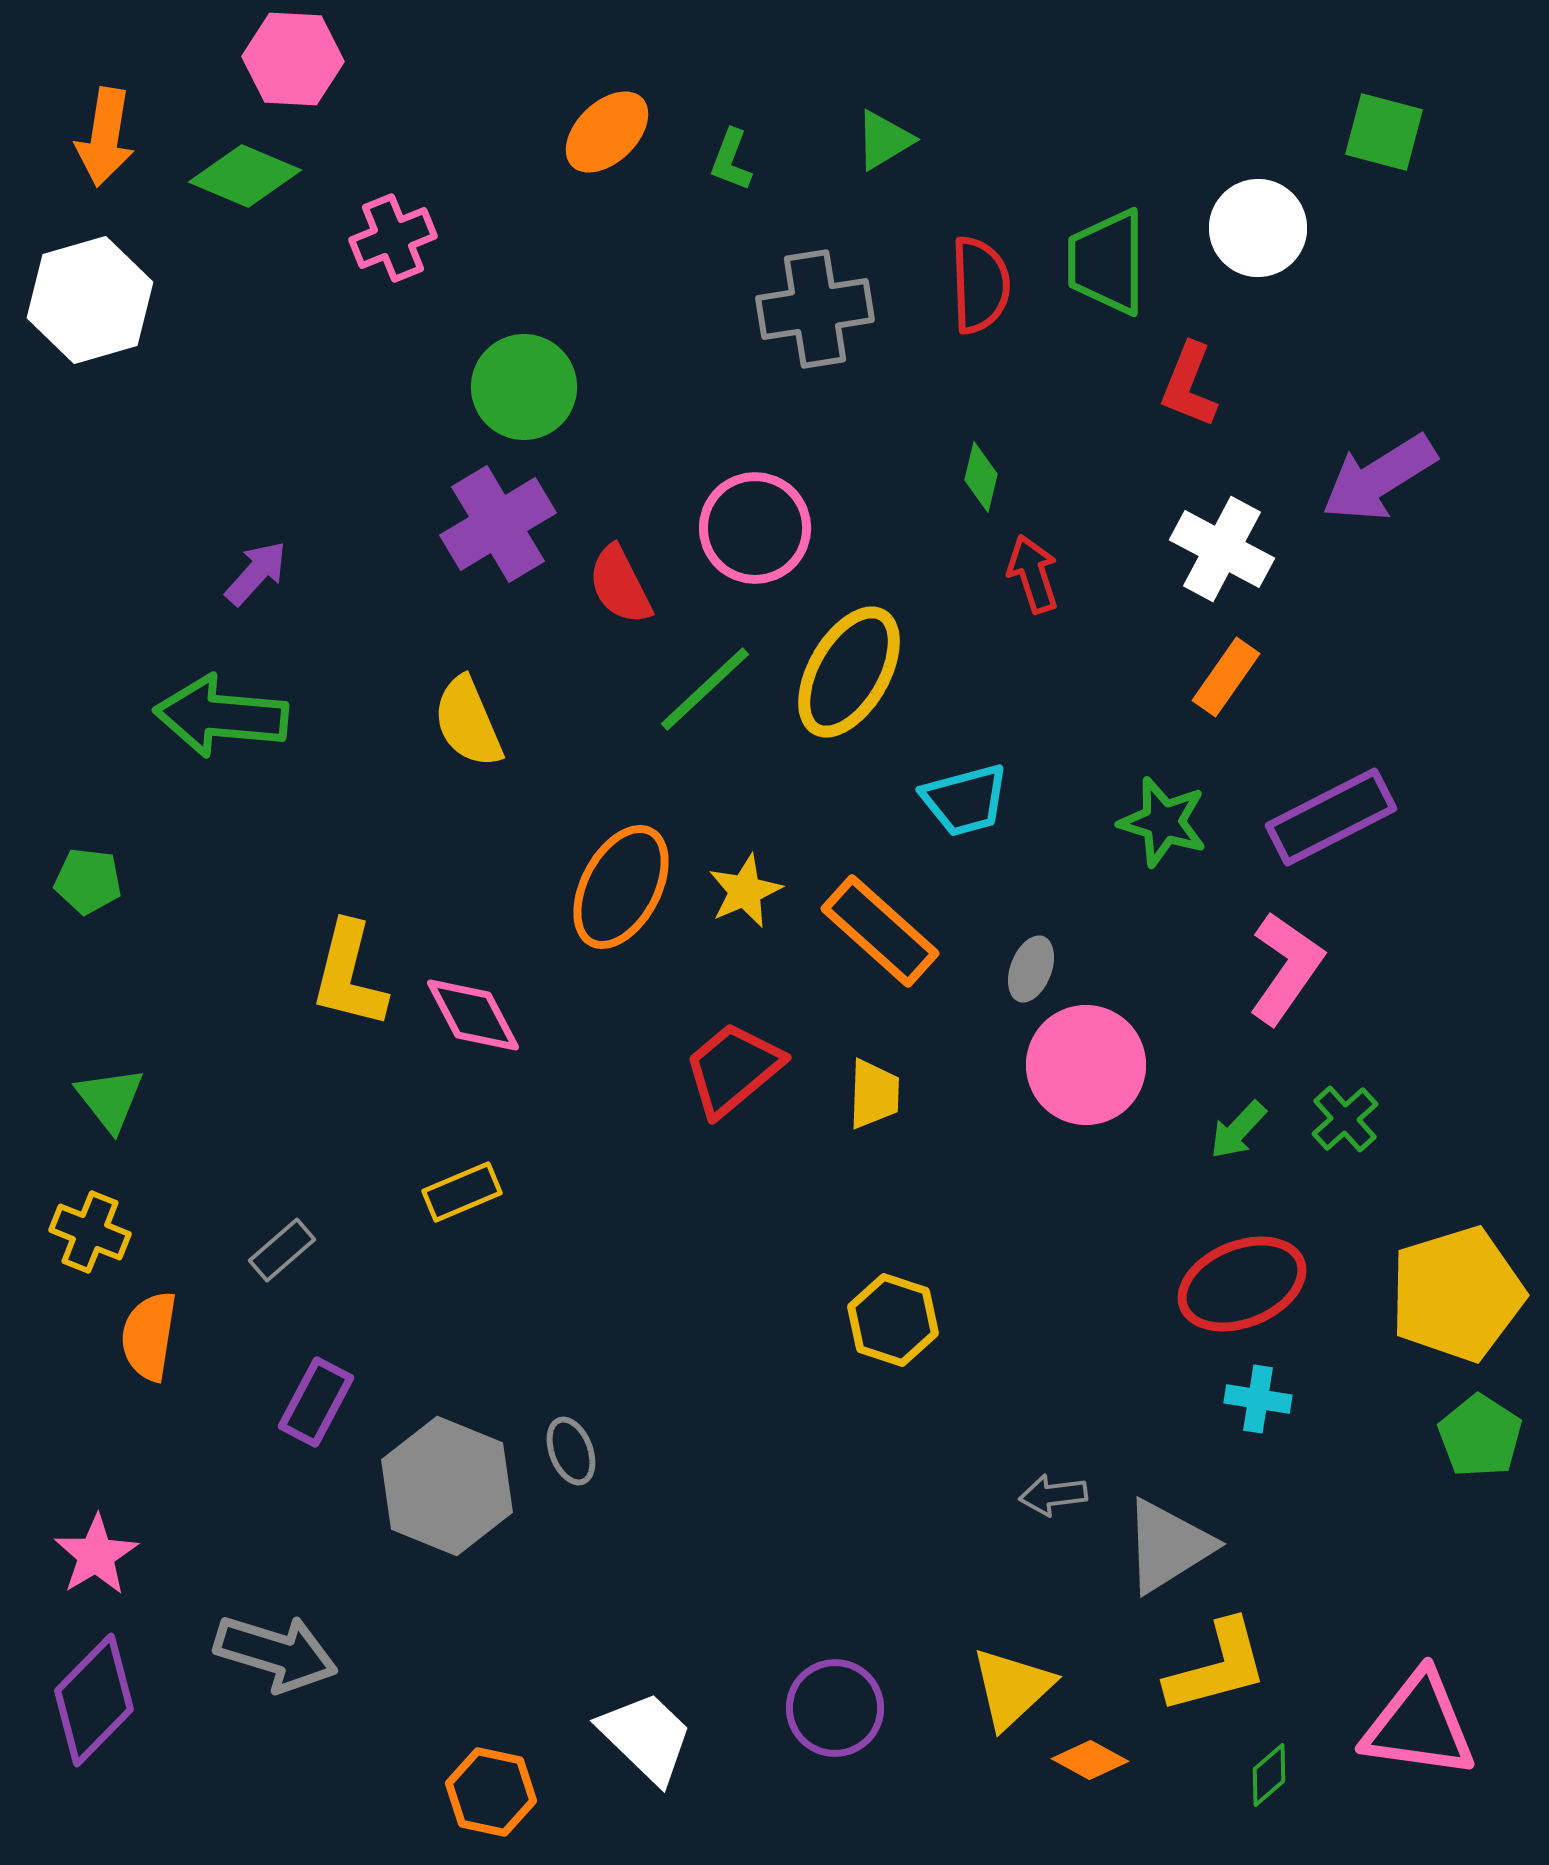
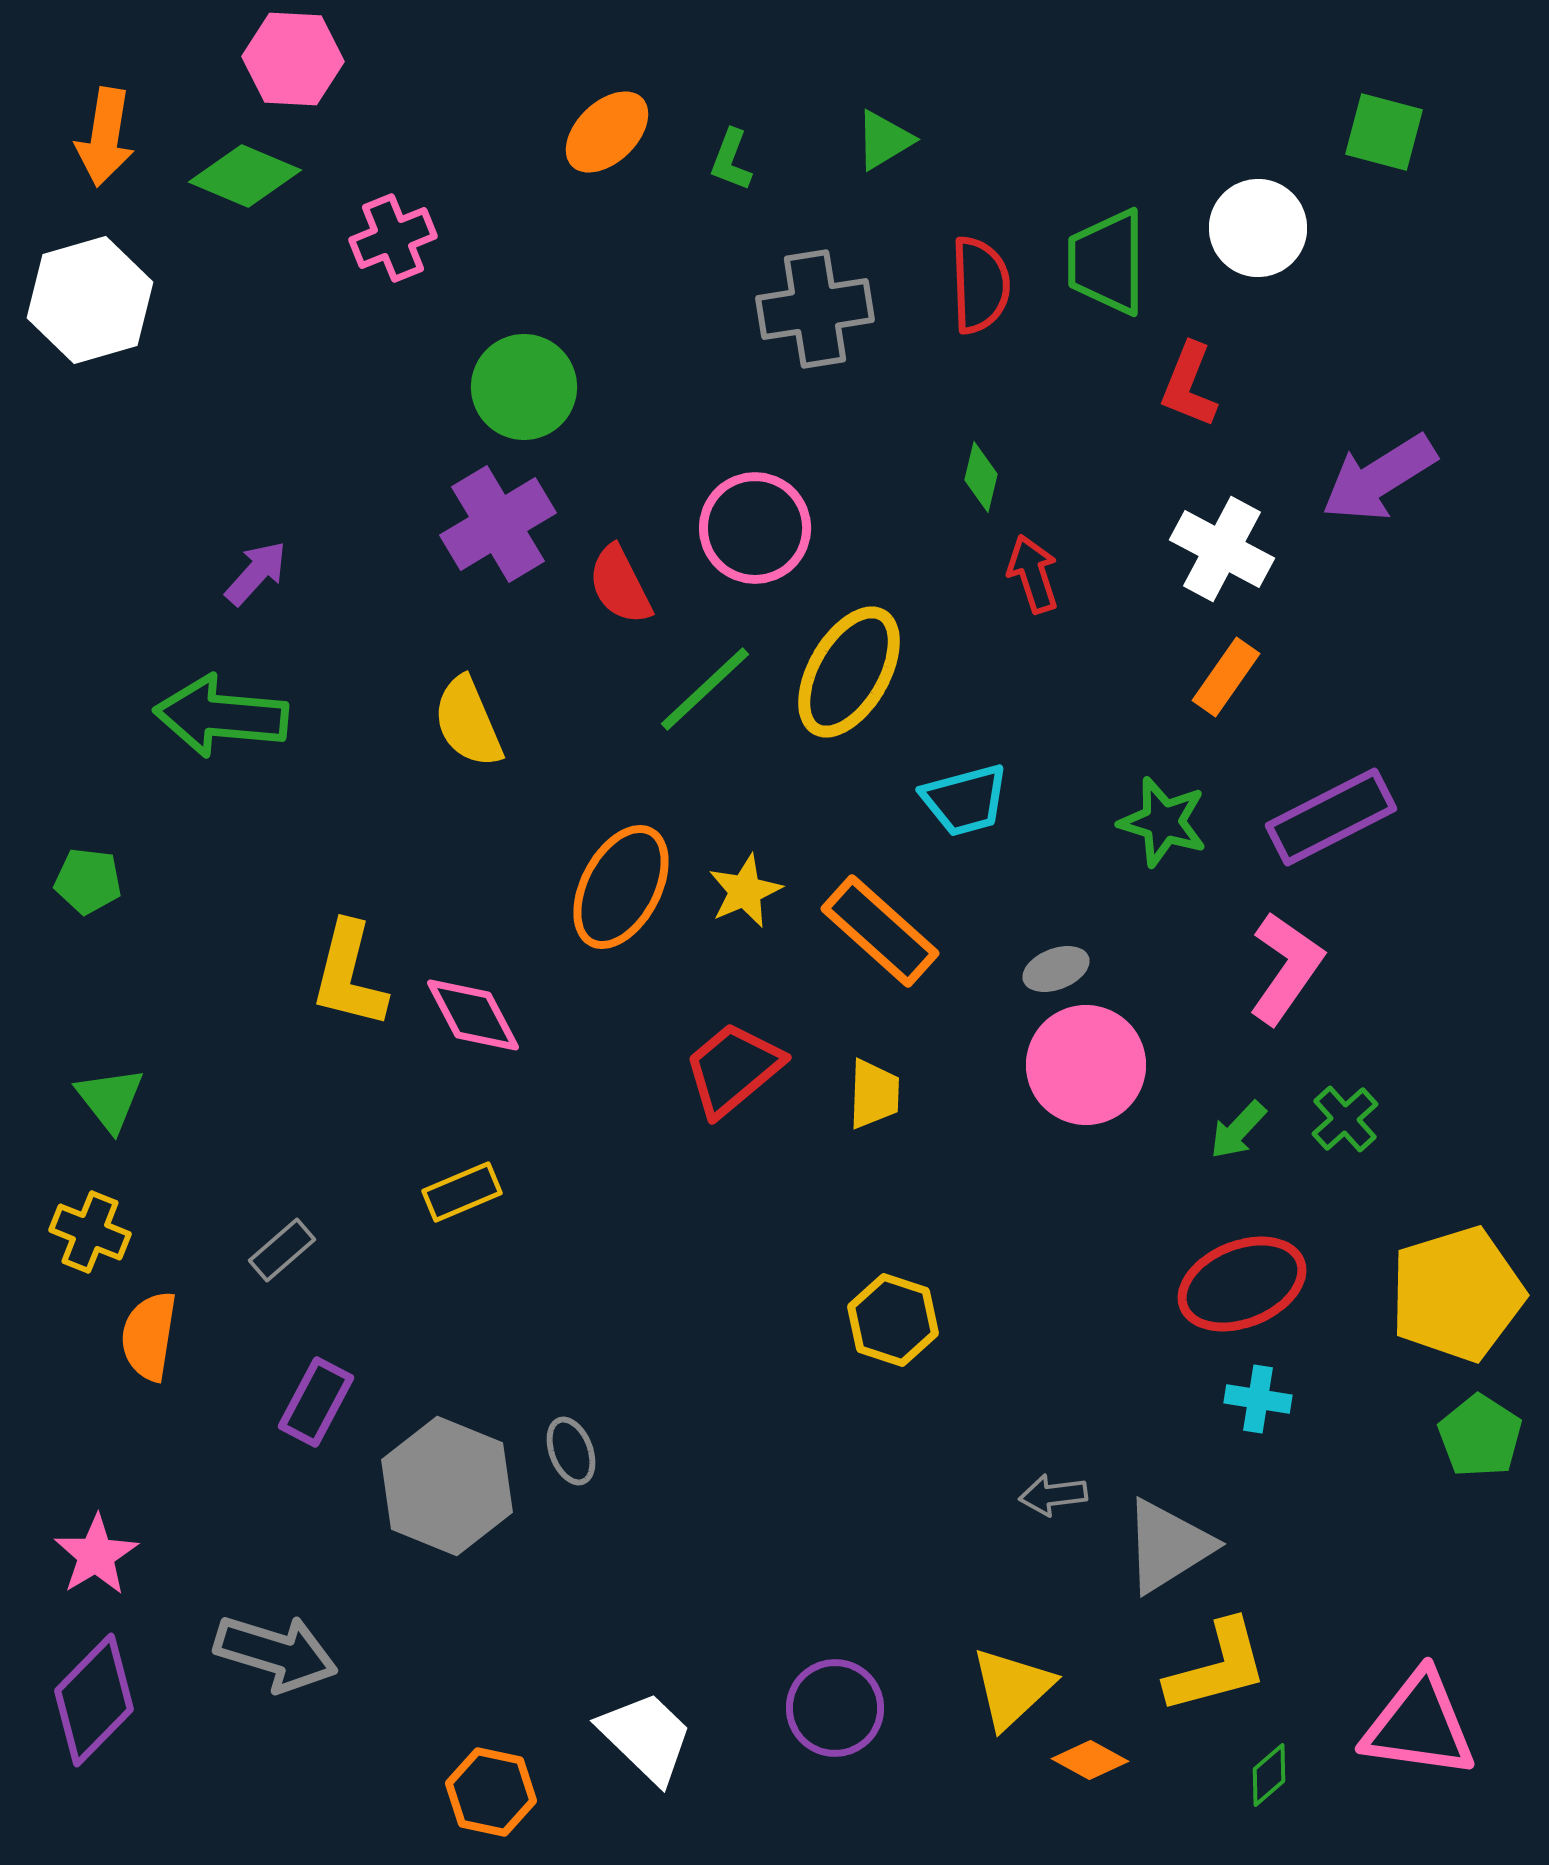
gray ellipse at (1031, 969): moved 25 px right; rotated 48 degrees clockwise
